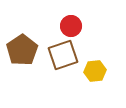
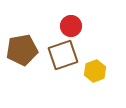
brown pentagon: rotated 24 degrees clockwise
yellow hexagon: rotated 15 degrees counterclockwise
